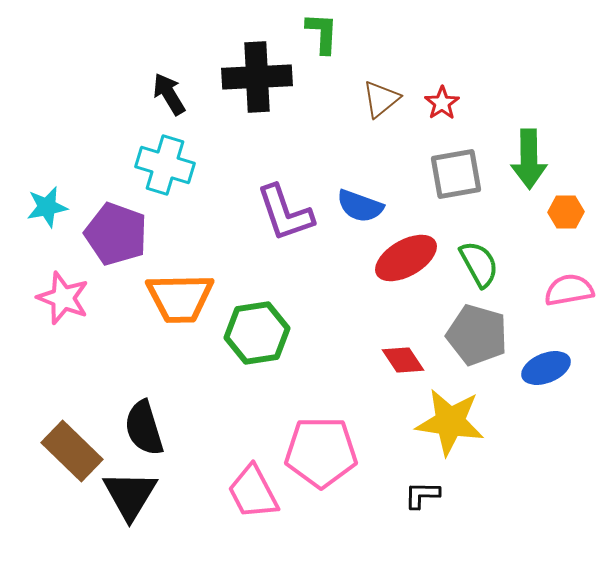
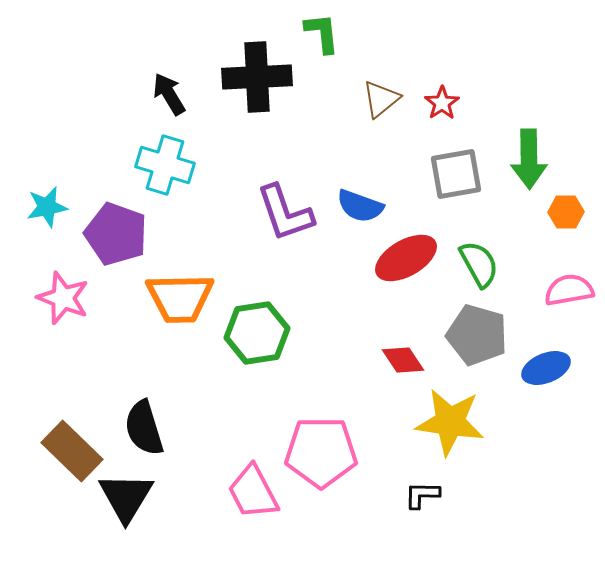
green L-shape: rotated 9 degrees counterclockwise
black triangle: moved 4 px left, 2 px down
